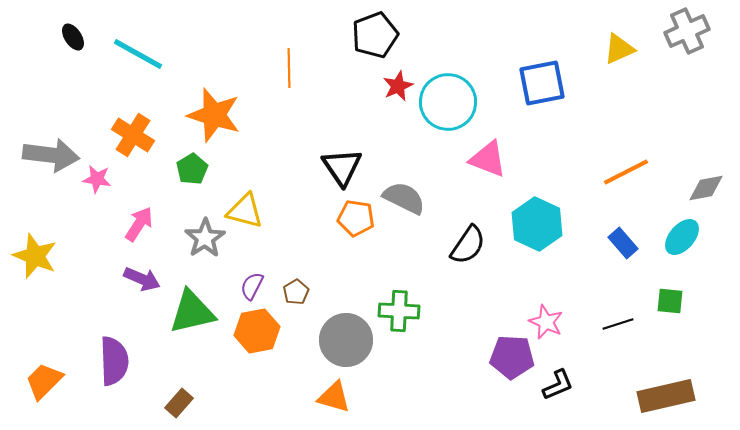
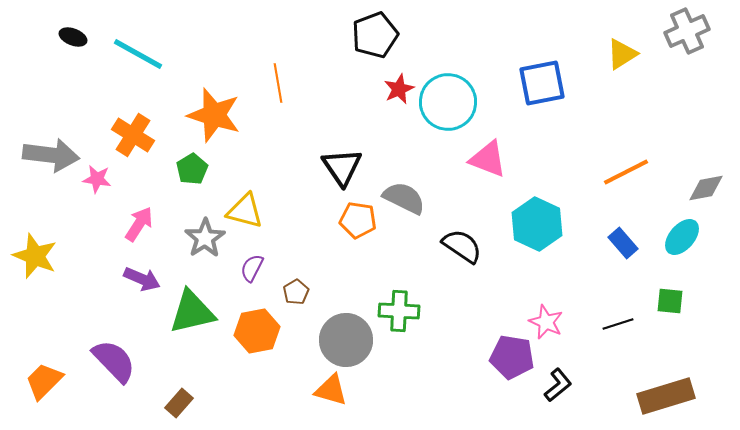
black ellipse at (73, 37): rotated 36 degrees counterclockwise
yellow triangle at (619, 49): moved 3 px right, 5 px down; rotated 8 degrees counterclockwise
orange line at (289, 68): moved 11 px left, 15 px down; rotated 9 degrees counterclockwise
red star at (398, 86): moved 1 px right, 3 px down
orange pentagon at (356, 218): moved 2 px right, 2 px down
black semicircle at (468, 245): moved 6 px left, 1 px down; rotated 90 degrees counterclockwise
purple semicircle at (252, 286): moved 18 px up
purple pentagon at (512, 357): rotated 6 degrees clockwise
purple semicircle at (114, 361): rotated 42 degrees counterclockwise
black L-shape at (558, 385): rotated 16 degrees counterclockwise
brown rectangle at (666, 396): rotated 4 degrees counterclockwise
orange triangle at (334, 397): moved 3 px left, 7 px up
